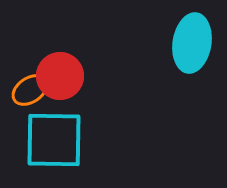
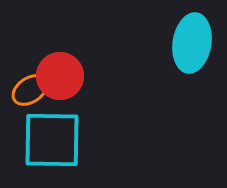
cyan square: moved 2 px left
